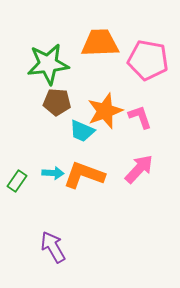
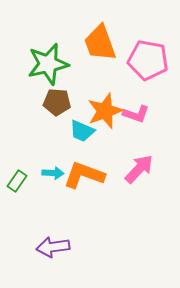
orange trapezoid: rotated 108 degrees counterclockwise
green star: rotated 6 degrees counterclockwise
pink L-shape: moved 4 px left, 3 px up; rotated 128 degrees clockwise
purple arrow: rotated 68 degrees counterclockwise
